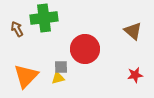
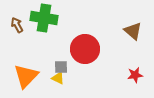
green cross: rotated 16 degrees clockwise
brown arrow: moved 4 px up
yellow triangle: rotated 40 degrees clockwise
